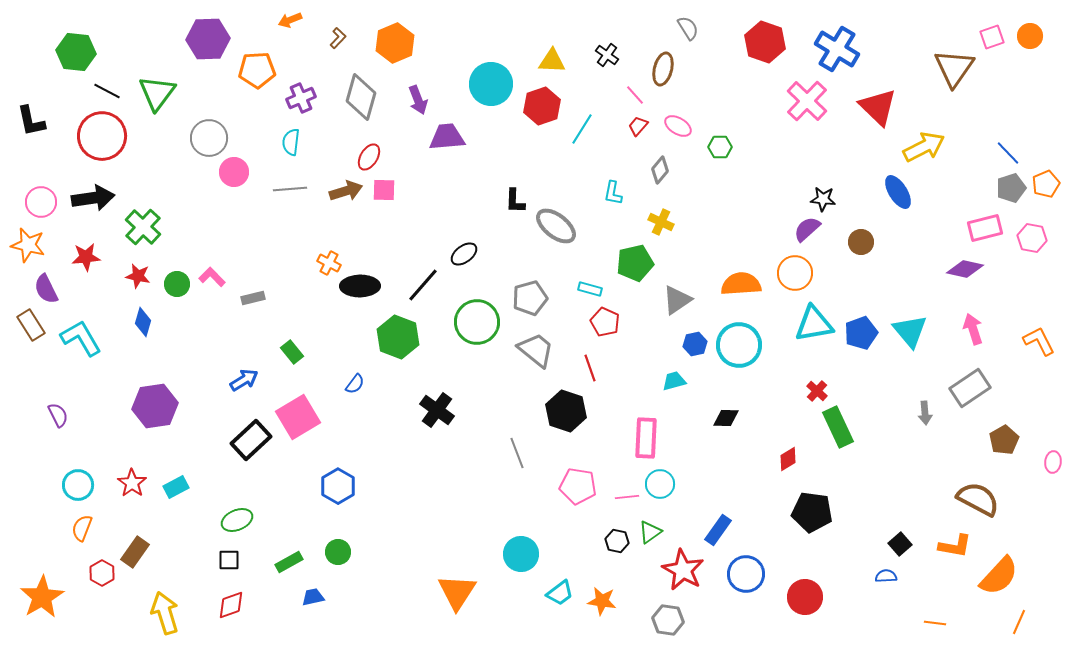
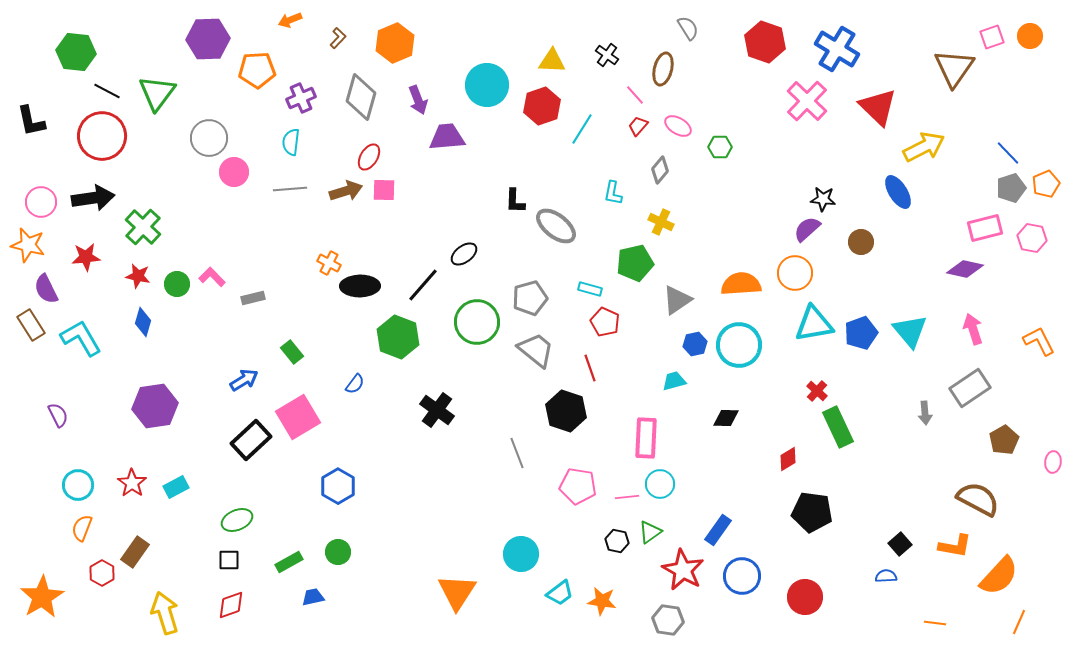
cyan circle at (491, 84): moved 4 px left, 1 px down
blue circle at (746, 574): moved 4 px left, 2 px down
